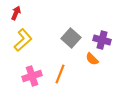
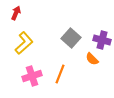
yellow L-shape: moved 1 px right, 3 px down
